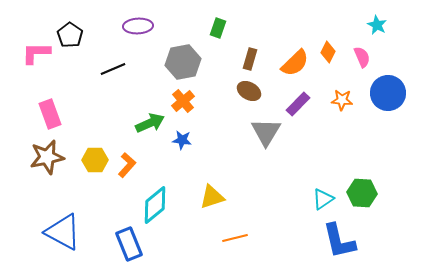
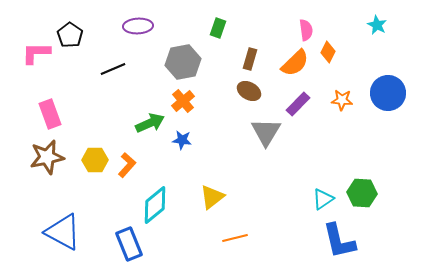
pink semicircle: moved 56 px left, 27 px up; rotated 15 degrees clockwise
yellow triangle: rotated 20 degrees counterclockwise
